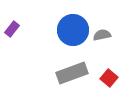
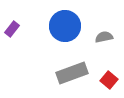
blue circle: moved 8 px left, 4 px up
gray semicircle: moved 2 px right, 2 px down
red square: moved 2 px down
